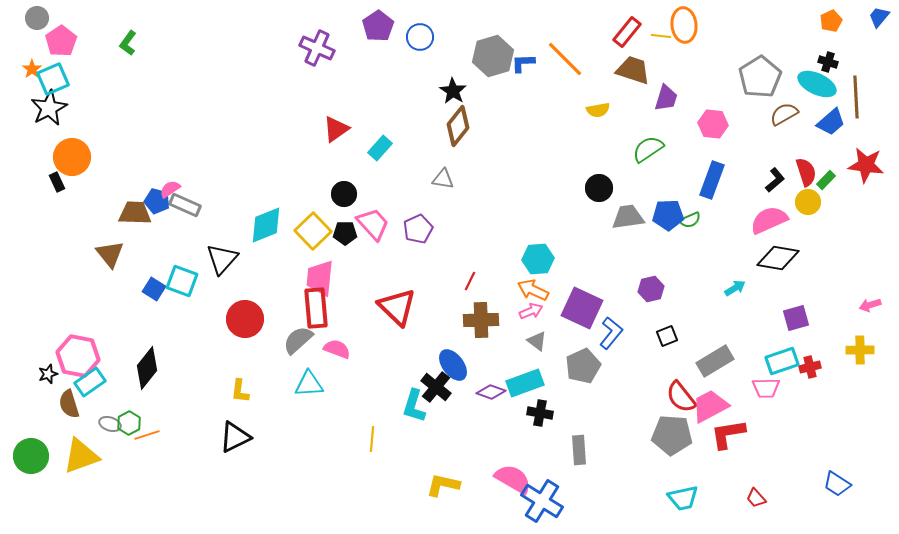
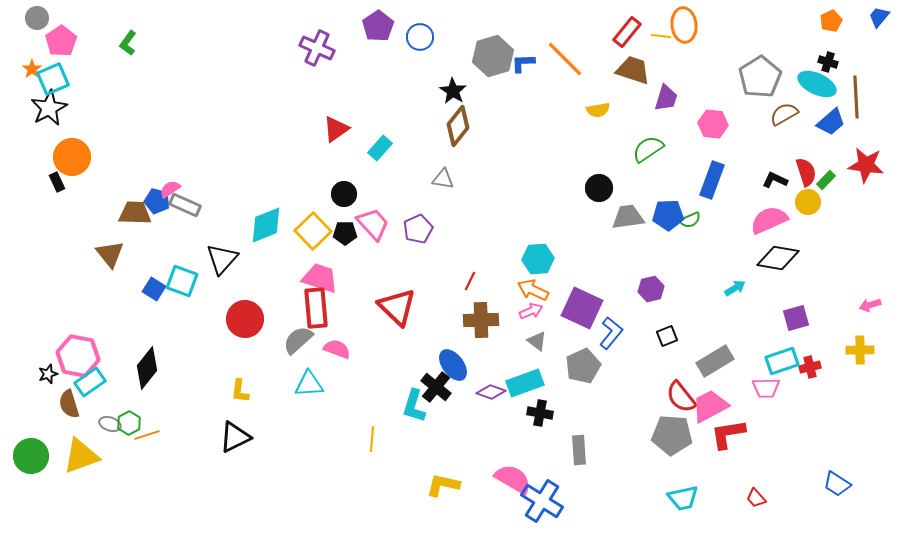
black L-shape at (775, 180): rotated 115 degrees counterclockwise
pink trapezoid at (320, 278): rotated 102 degrees clockwise
